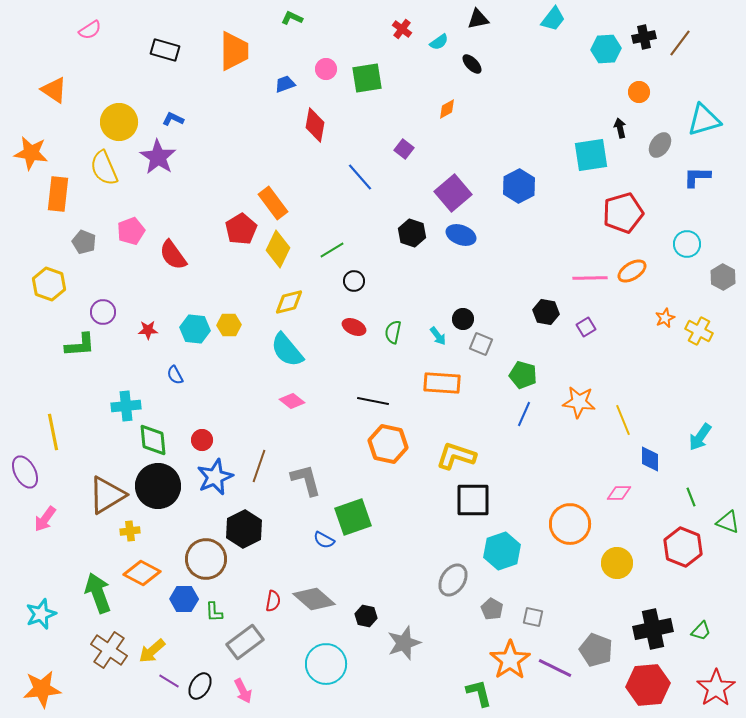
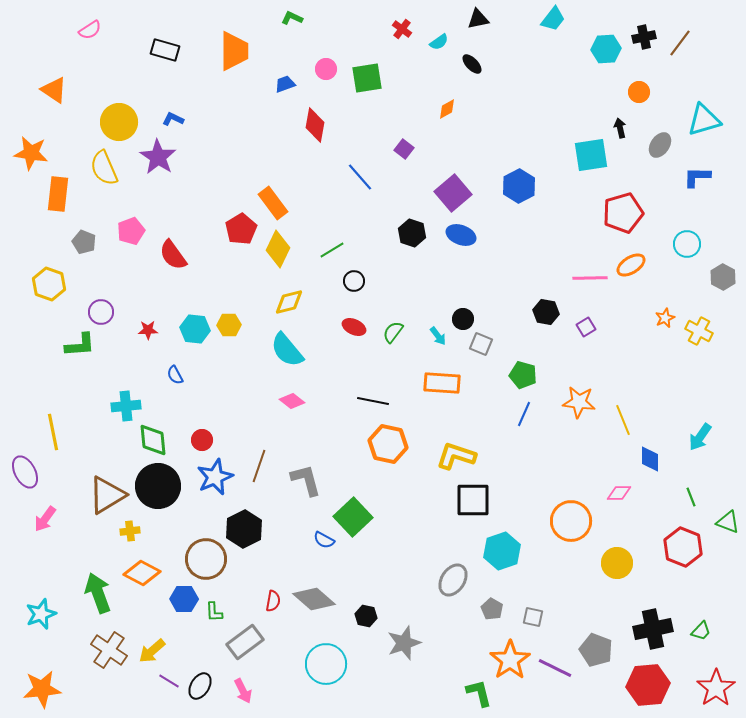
orange ellipse at (632, 271): moved 1 px left, 6 px up
purple circle at (103, 312): moved 2 px left
green semicircle at (393, 332): rotated 25 degrees clockwise
green square at (353, 517): rotated 24 degrees counterclockwise
orange circle at (570, 524): moved 1 px right, 3 px up
